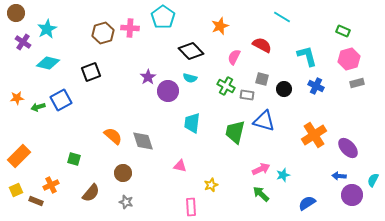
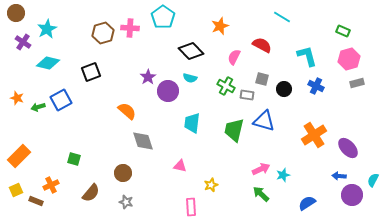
orange star at (17, 98): rotated 24 degrees clockwise
green trapezoid at (235, 132): moved 1 px left, 2 px up
orange semicircle at (113, 136): moved 14 px right, 25 px up
